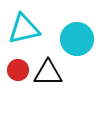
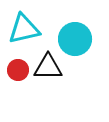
cyan circle: moved 2 px left
black triangle: moved 6 px up
